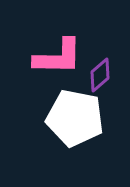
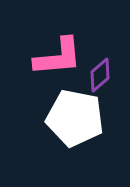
pink L-shape: rotated 6 degrees counterclockwise
